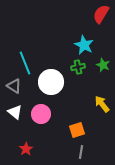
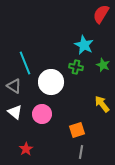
green cross: moved 2 px left; rotated 24 degrees clockwise
pink circle: moved 1 px right
